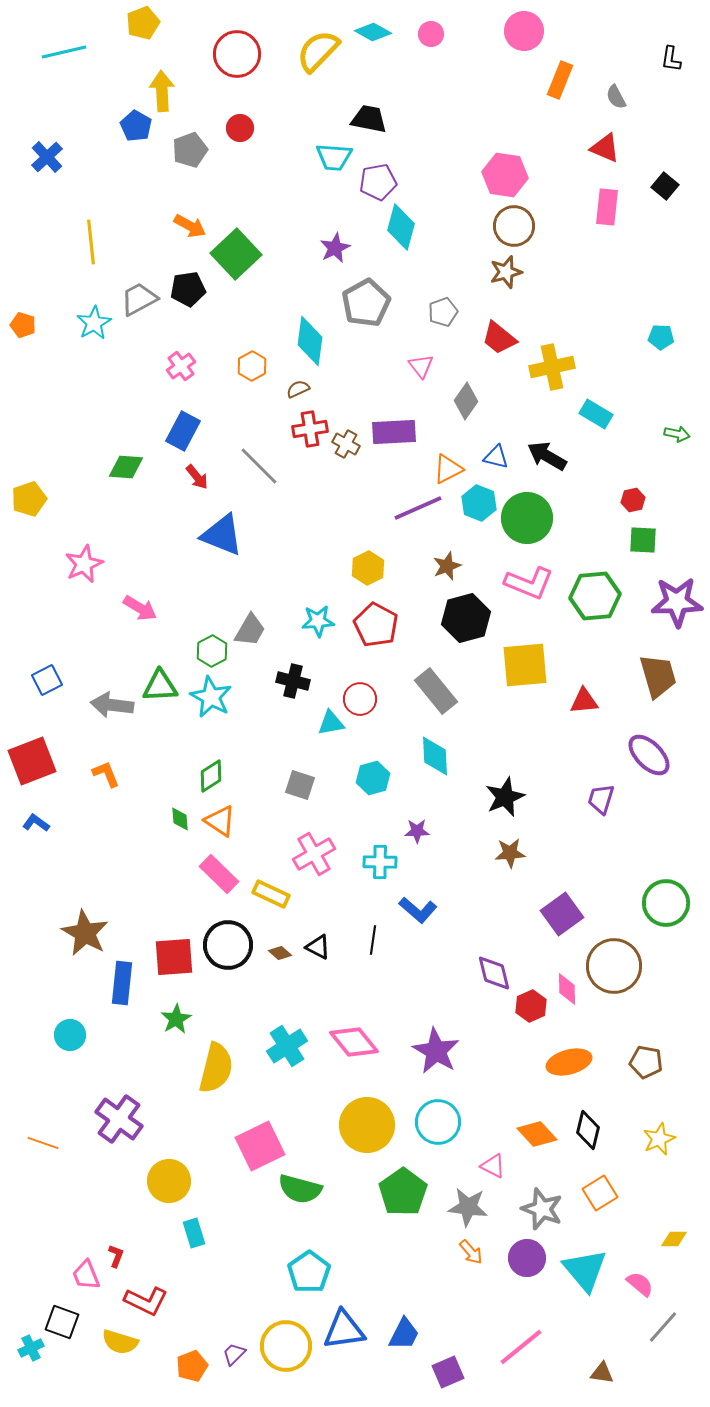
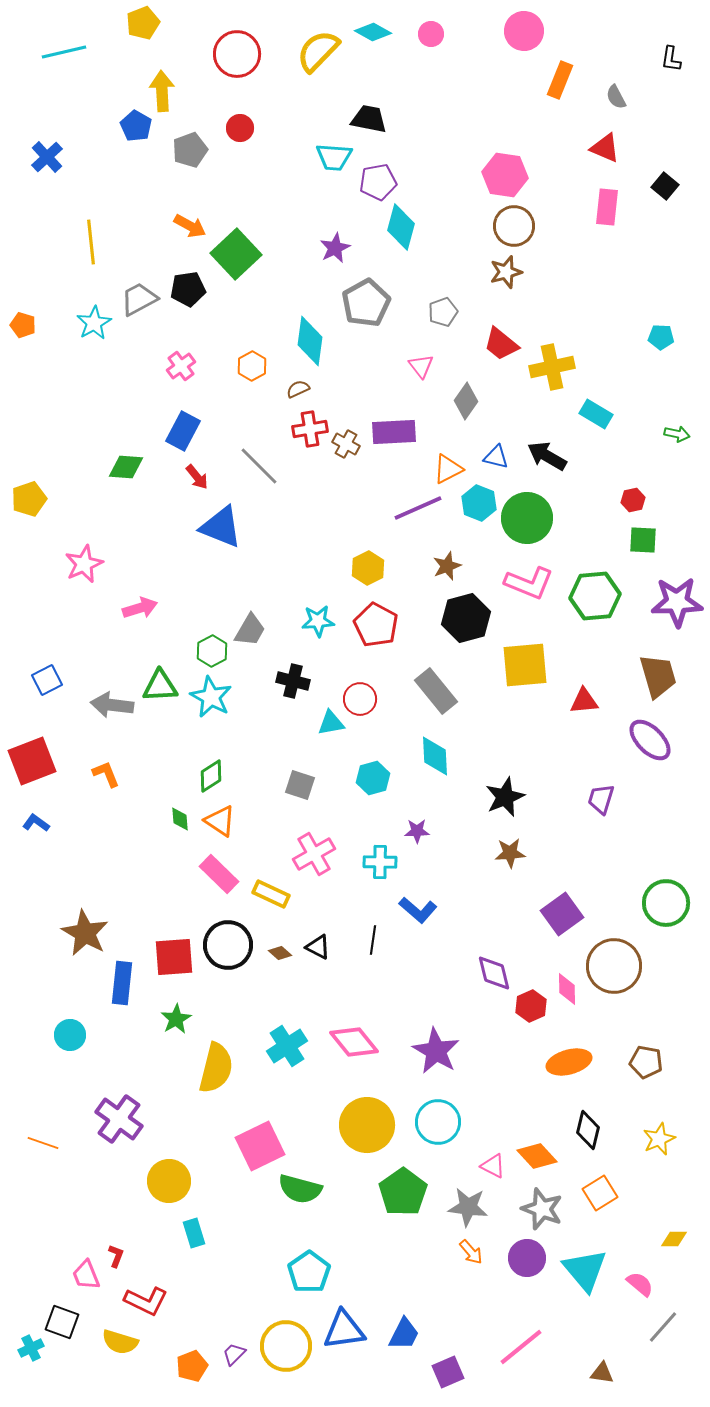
red trapezoid at (499, 338): moved 2 px right, 6 px down
blue triangle at (222, 535): moved 1 px left, 8 px up
pink arrow at (140, 608): rotated 48 degrees counterclockwise
purple ellipse at (649, 755): moved 1 px right, 15 px up
orange diamond at (537, 1134): moved 22 px down
